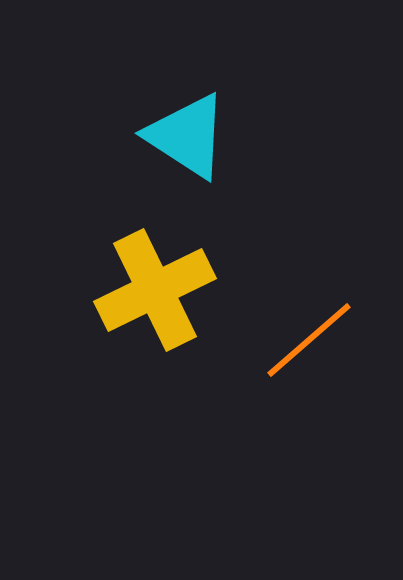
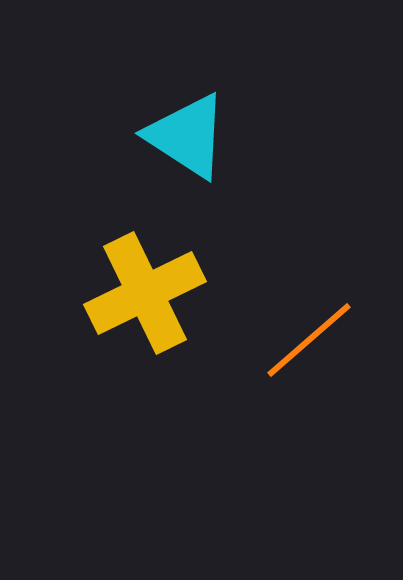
yellow cross: moved 10 px left, 3 px down
